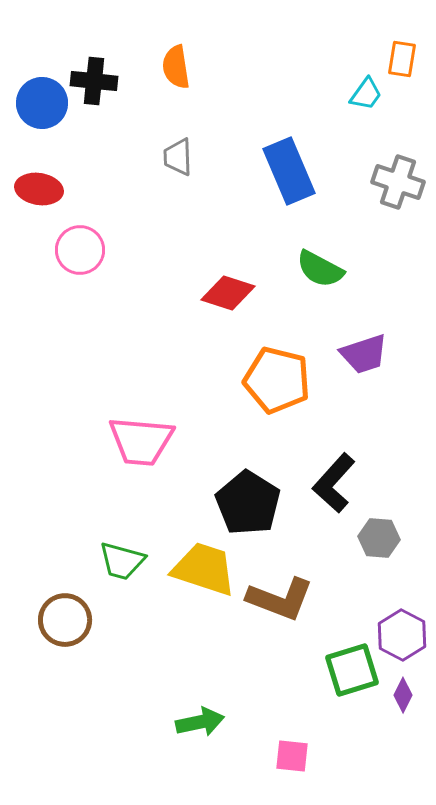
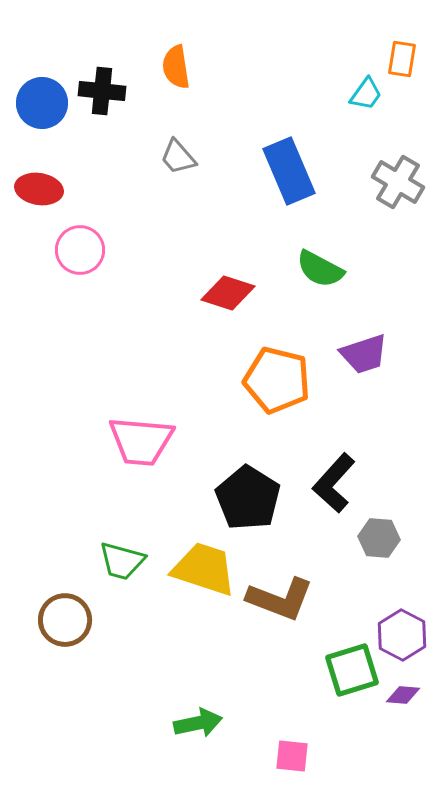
black cross: moved 8 px right, 10 px down
gray trapezoid: rotated 39 degrees counterclockwise
gray cross: rotated 12 degrees clockwise
black pentagon: moved 5 px up
purple diamond: rotated 68 degrees clockwise
green arrow: moved 2 px left, 1 px down
